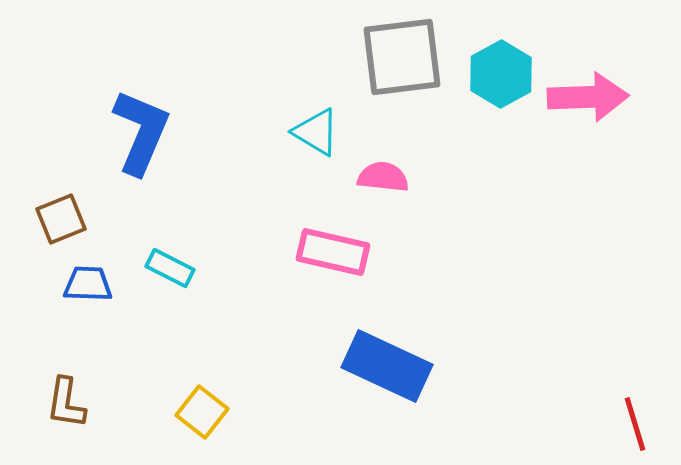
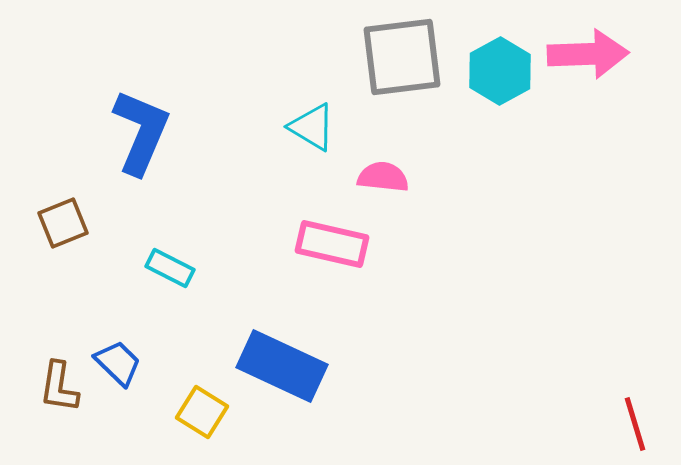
cyan hexagon: moved 1 px left, 3 px up
pink arrow: moved 43 px up
cyan triangle: moved 4 px left, 5 px up
brown square: moved 2 px right, 4 px down
pink rectangle: moved 1 px left, 8 px up
blue trapezoid: moved 30 px right, 79 px down; rotated 42 degrees clockwise
blue rectangle: moved 105 px left
brown L-shape: moved 7 px left, 16 px up
yellow square: rotated 6 degrees counterclockwise
